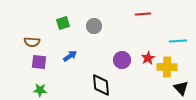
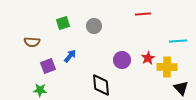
blue arrow: rotated 16 degrees counterclockwise
purple square: moved 9 px right, 4 px down; rotated 28 degrees counterclockwise
